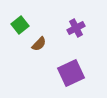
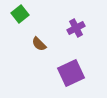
green square: moved 11 px up
brown semicircle: rotated 91 degrees clockwise
